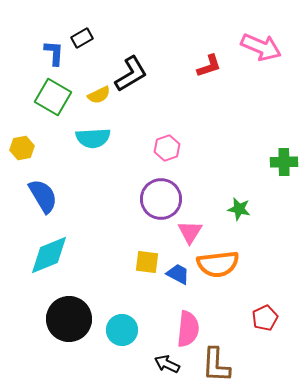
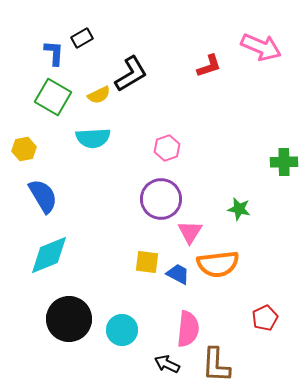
yellow hexagon: moved 2 px right, 1 px down
